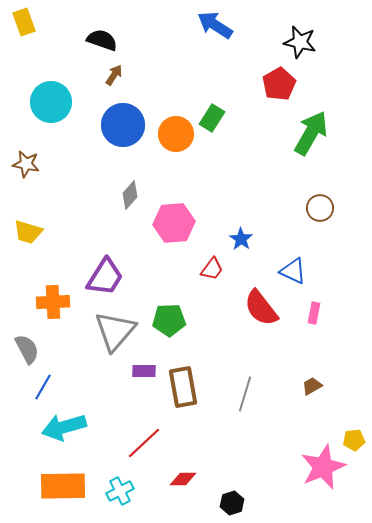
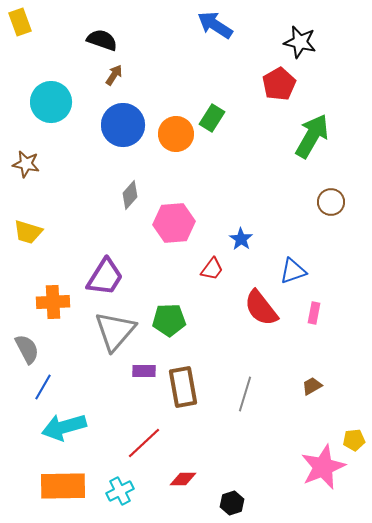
yellow rectangle: moved 4 px left
green arrow: moved 1 px right, 3 px down
brown circle: moved 11 px right, 6 px up
blue triangle: rotated 44 degrees counterclockwise
